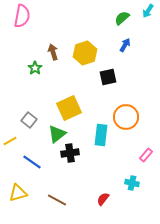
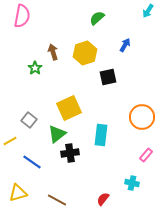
green semicircle: moved 25 px left
orange circle: moved 16 px right
